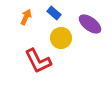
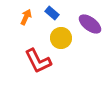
blue rectangle: moved 2 px left
